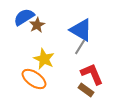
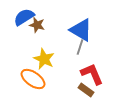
brown star: rotated 28 degrees counterclockwise
gray line: rotated 14 degrees counterclockwise
orange ellipse: moved 1 px left
